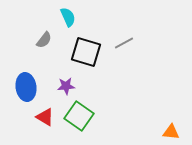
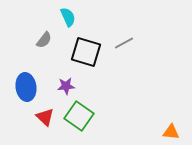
red triangle: rotated 12 degrees clockwise
